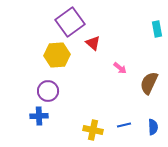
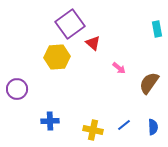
purple square: moved 2 px down
yellow hexagon: moved 2 px down
pink arrow: moved 1 px left
brown semicircle: rotated 10 degrees clockwise
purple circle: moved 31 px left, 2 px up
blue cross: moved 11 px right, 5 px down
blue line: rotated 24 degrees counterclockwise
